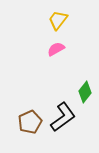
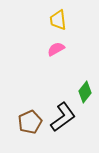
yellow trapezoid: rotated 45 degrees counterclockwise
